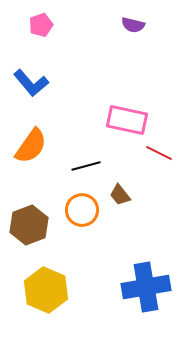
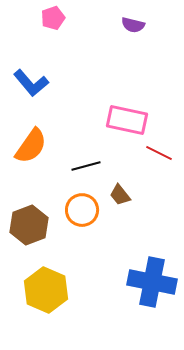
pink pentagon: moved 12 px right, 7 px up
blue cross: moved 6 px right, 5 px up; rotated 21 degrees clockwise
